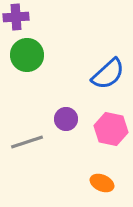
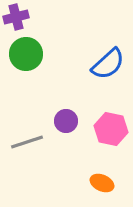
purple cross: rotated 10 degrees counterclockwise
green circle: moved 1 px left, 1 px up
blue semicircle: moved 10 px up
purple circle: moved 2 px down
